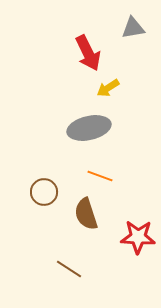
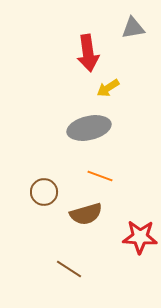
red arrow: rotated 18 degrees clockwise
brown semicircle: rotated 88 degrees counterclockwise
red star: moved 2 px right
